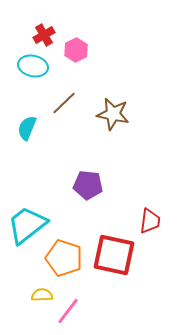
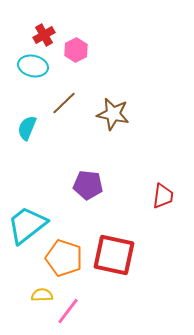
red trapezoid: moved 13 px right, 25 px up
